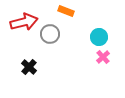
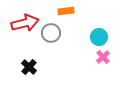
orange rectangle: rotated 28 degrees counterclockwise
red arrow: moved 1 px right, 1 px down
gray circle: moved 1 px right, 1 px up
